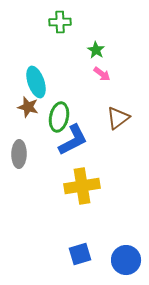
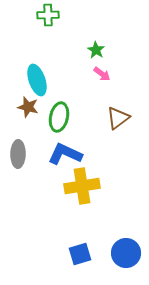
green cross: moved 12 px left, 7 px up
cyan ellipse: moved 1 px right, 2 px up
blue L-shape: moved 8 px left, 14 px down; rotated 128 degrees counterclockwise
gray ellipse: moved 1 px left
blue circle: moved 7 px up
